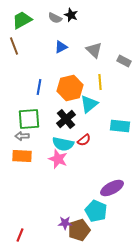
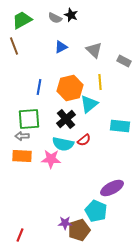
pink star: moved 7 px left; rotated 18 degrees counterclockwise
